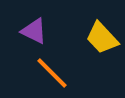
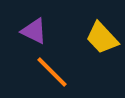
orange line: moved 1 px up
